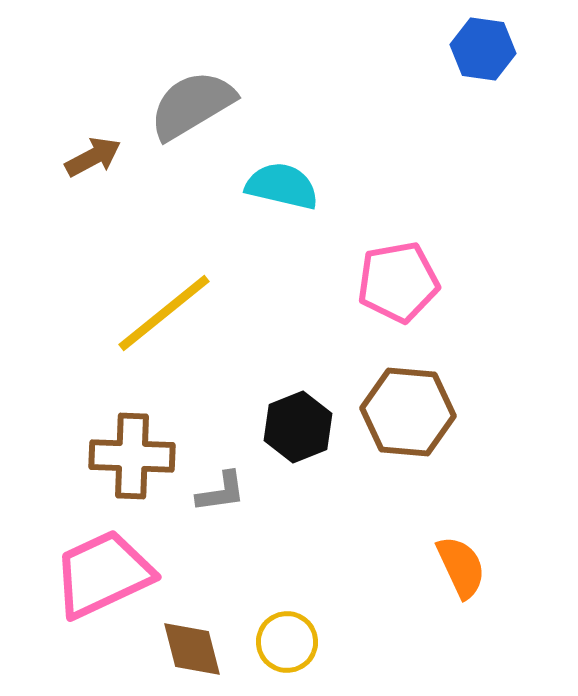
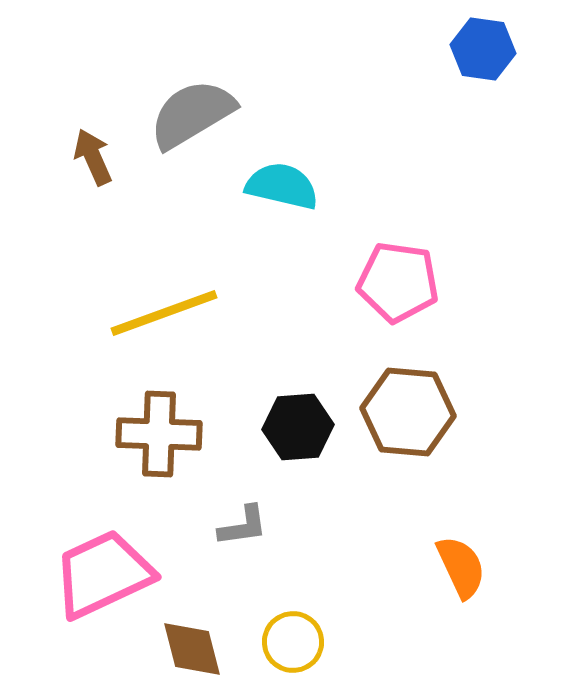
gray semicircle: moved 9 px down
brown arrow: rotated 86 degrees counterclockwise
pink pentagon: rotated 18 degrees clockwise
yellow line: rotated 19 degrees clockwise
black hexagon: rotated 18 degrees clockwise
brown cross: moved 27 px right, 22 px up
gray L-shape: moved 22 px right, 34 px down
yellow circle: moved 6 px right
